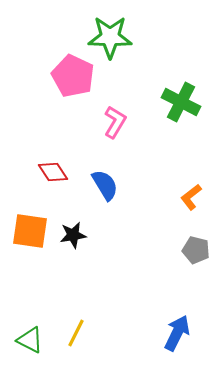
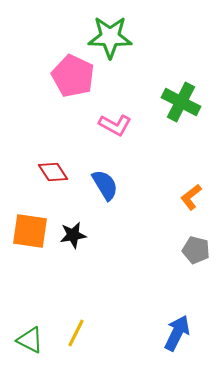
pink L-shape: moved 3 px down; rotated 88 degrees clockwise
